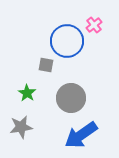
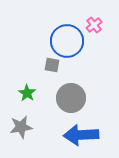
gray square: moved 6 px right
blue arrow: rotated 32 degrees clockwise
